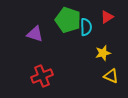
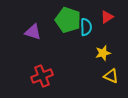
purple triangle: moved 2 px left, 2 px up
